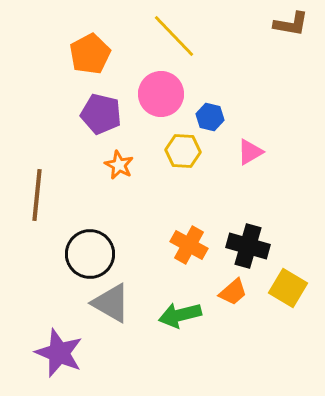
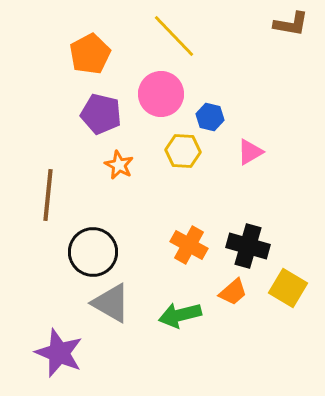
brown line: moved 11 px right
black circle: moved 3 px right, 2 px up
